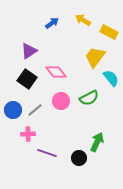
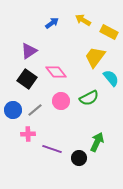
purple line: moved 5 px right, 4 px up
